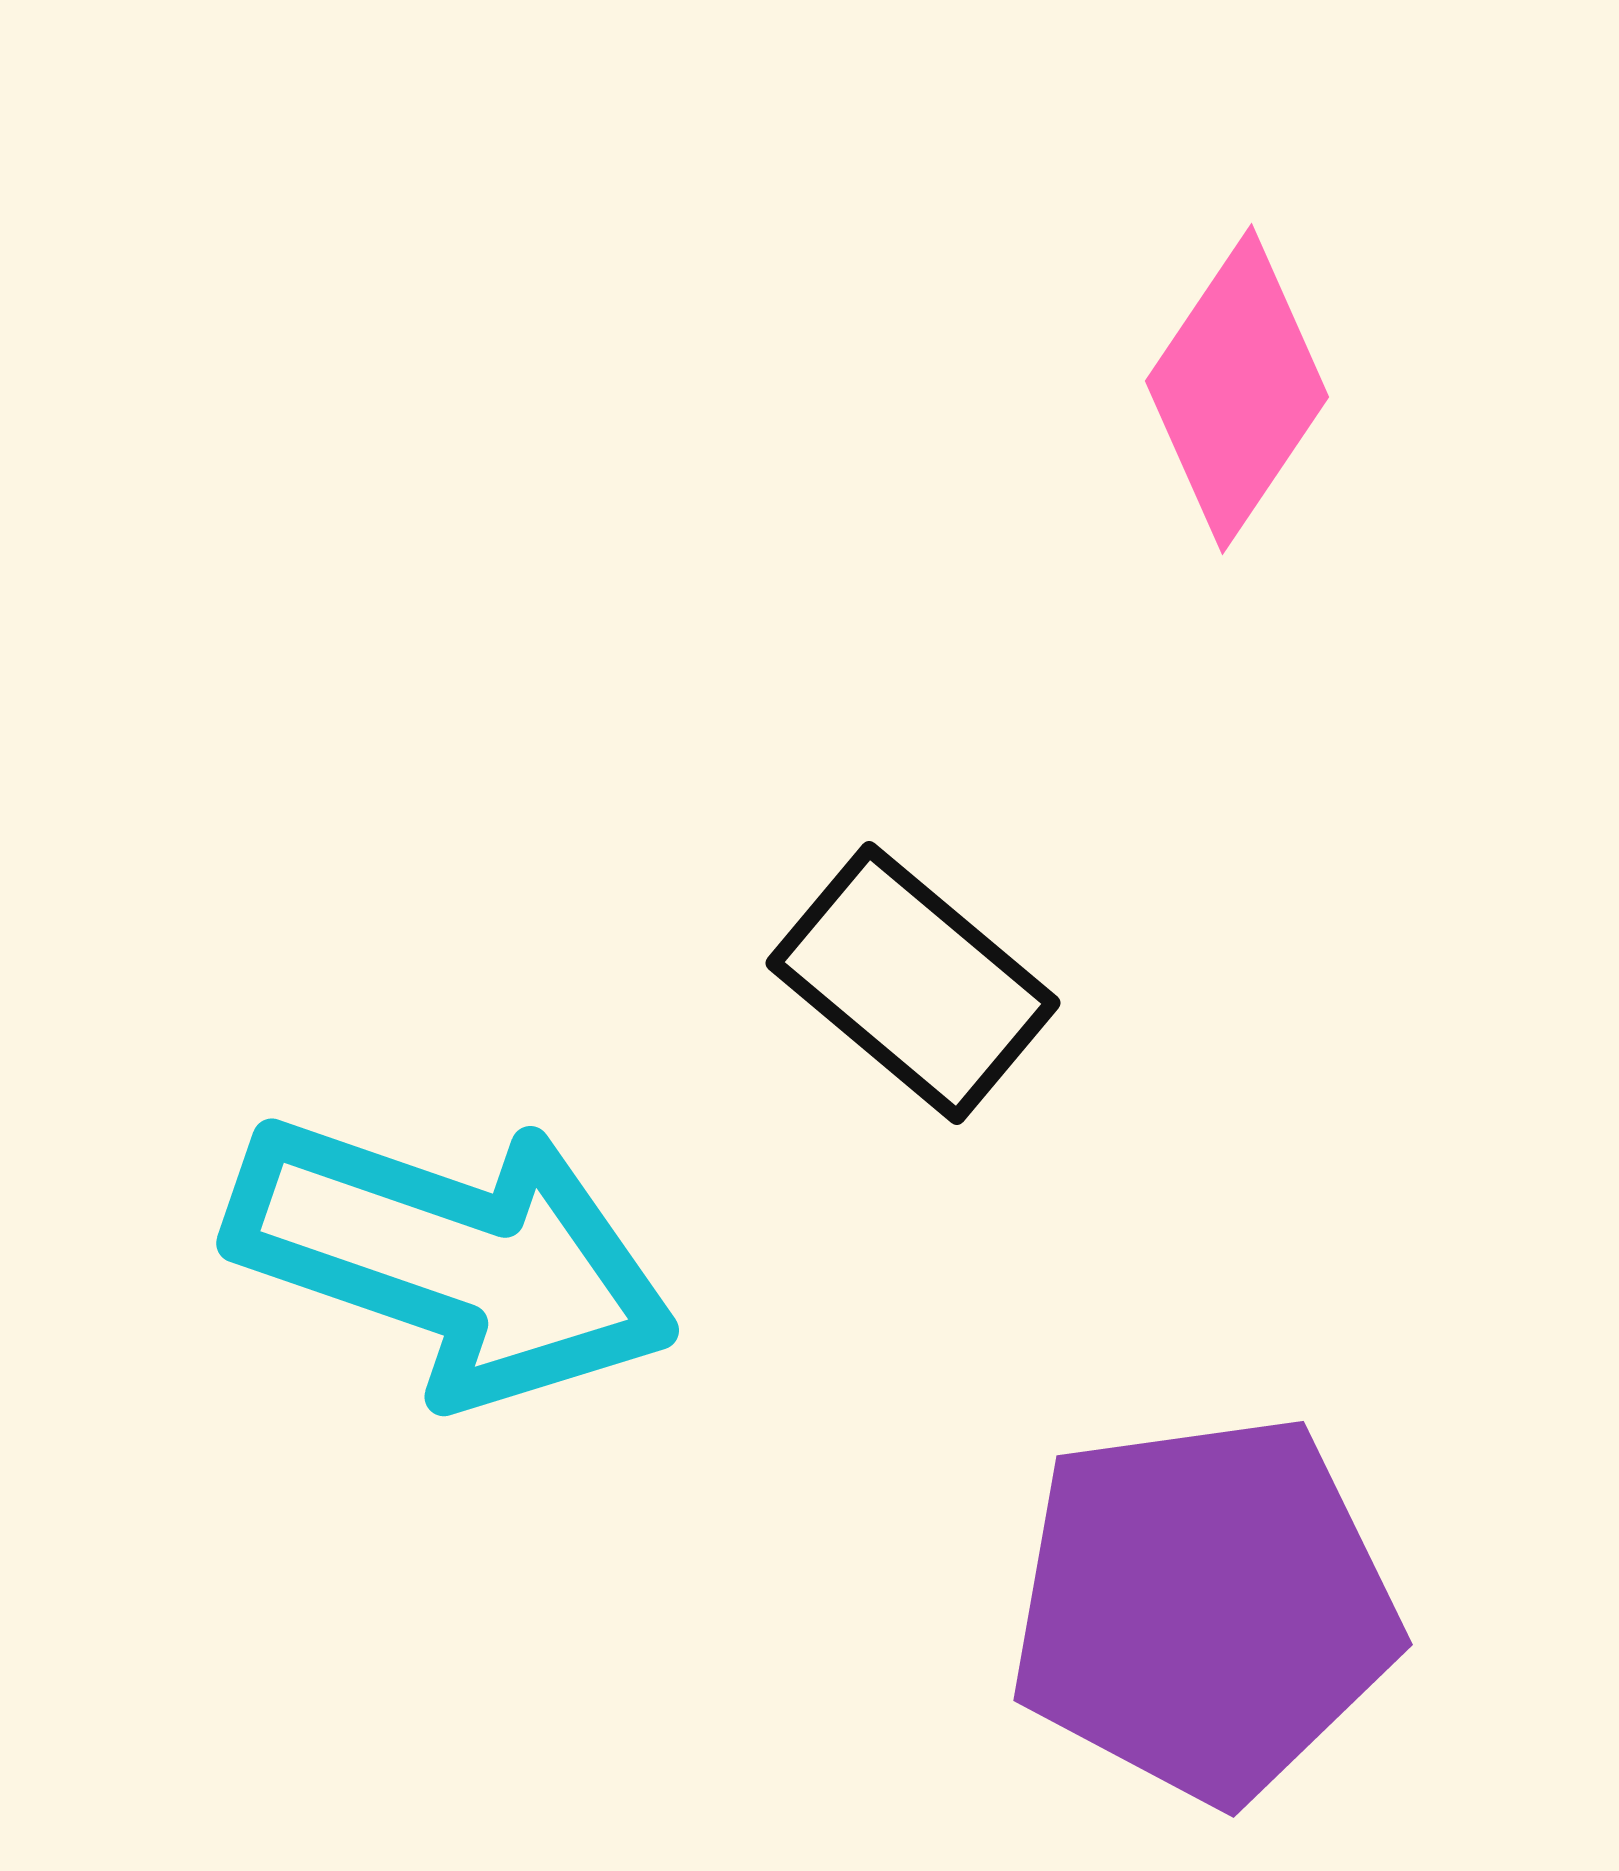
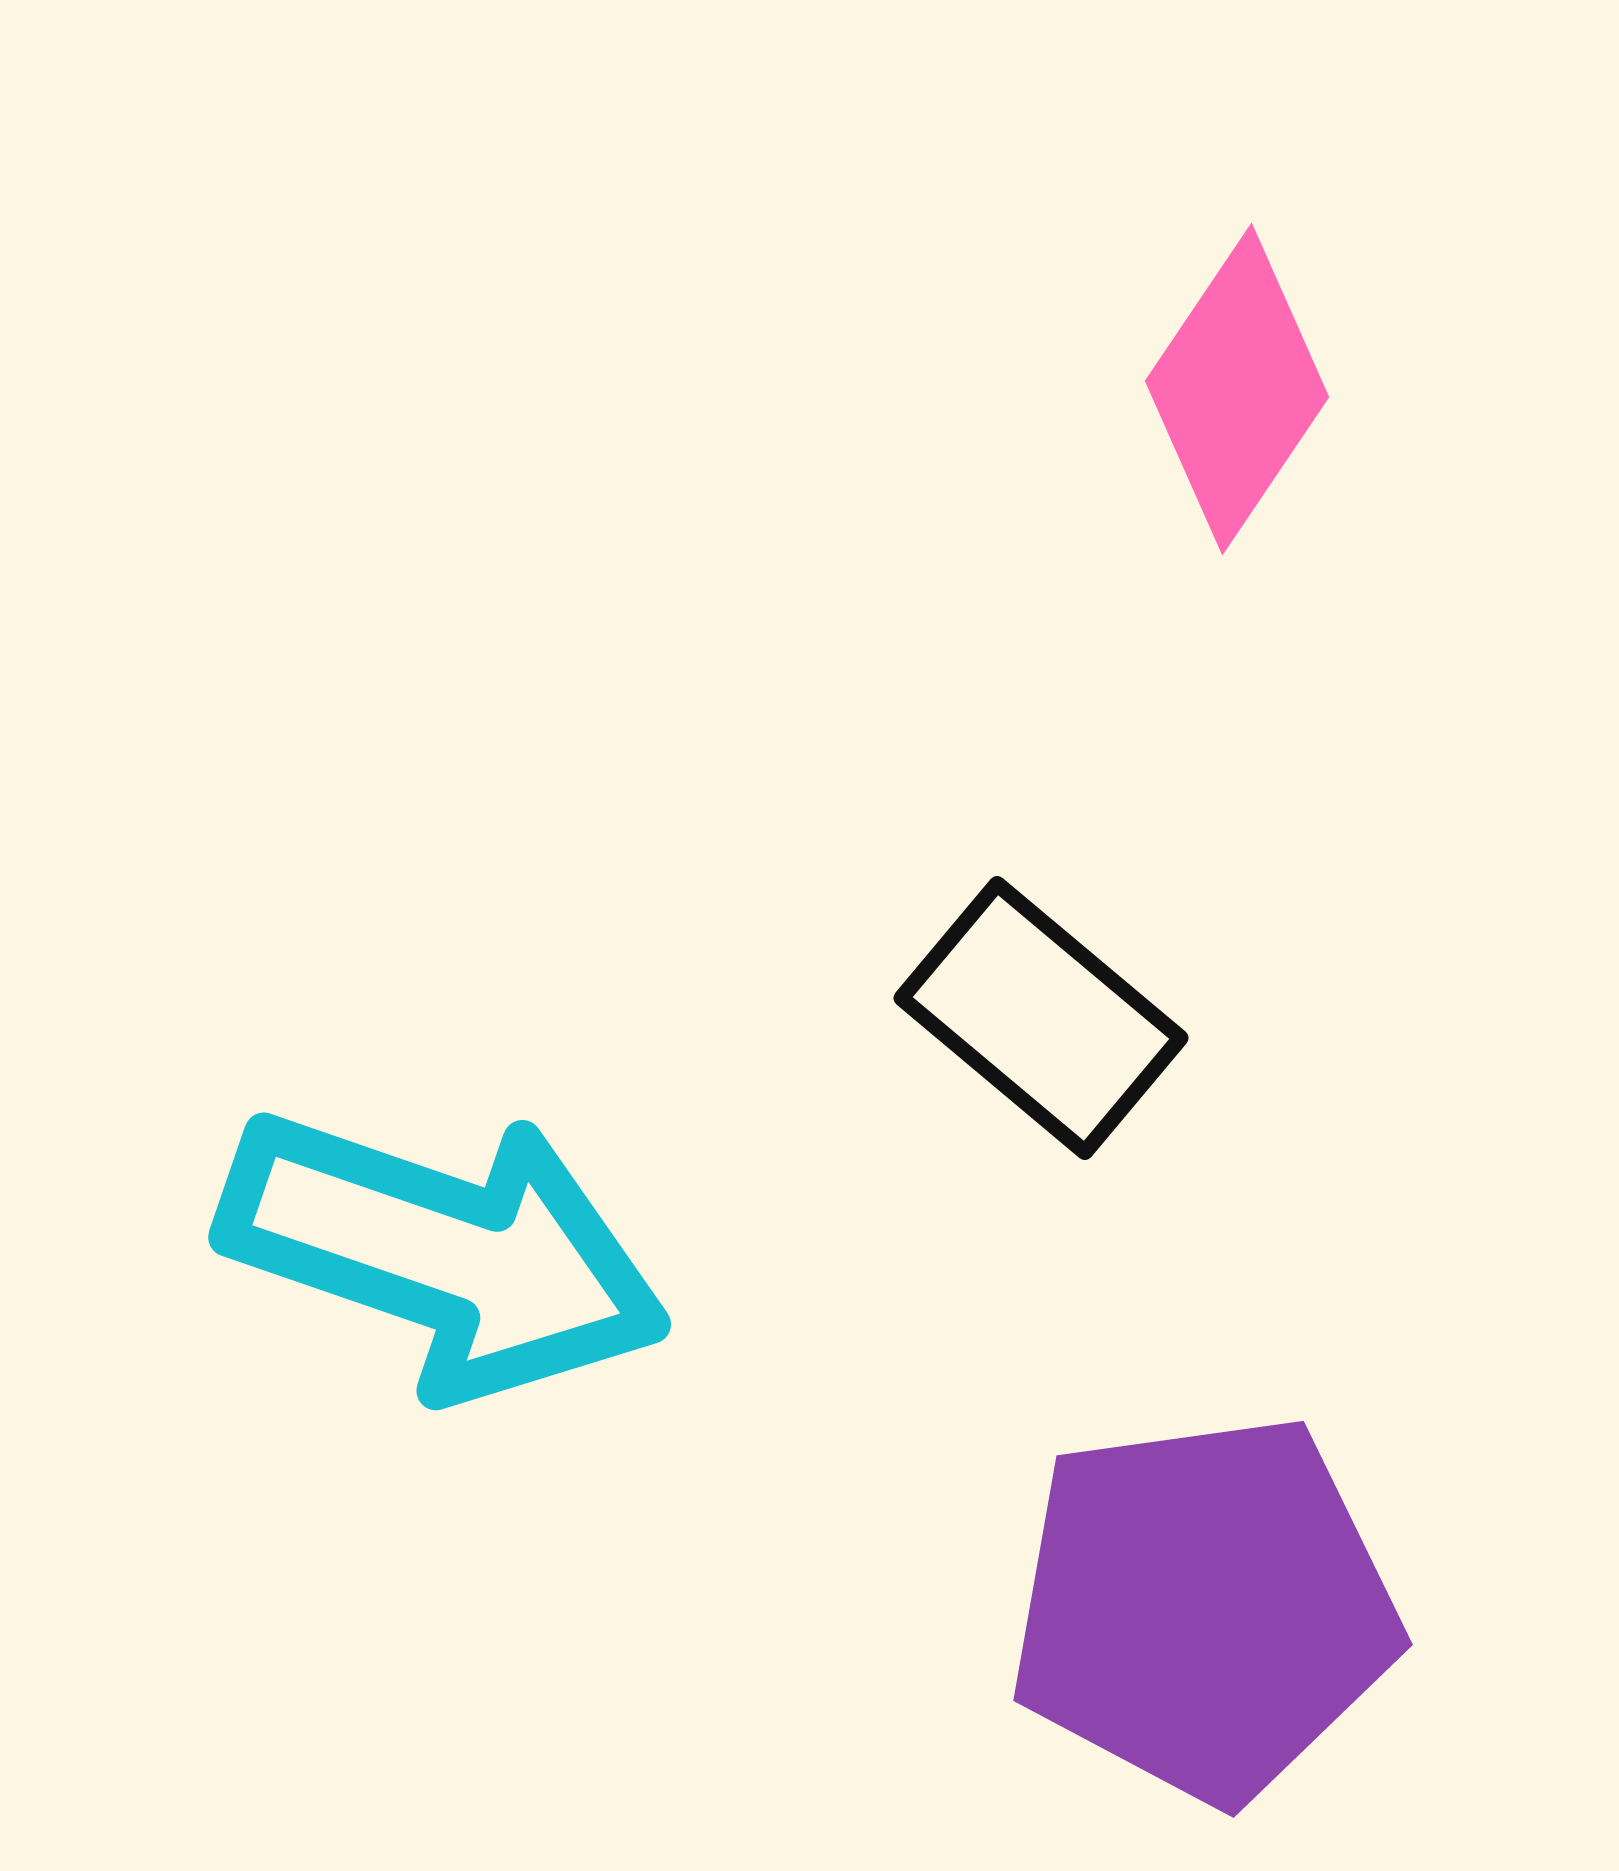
black rectangle: moved 128 px right, 35 px down
cyan arrow: moved 8 px left, 6 px up
